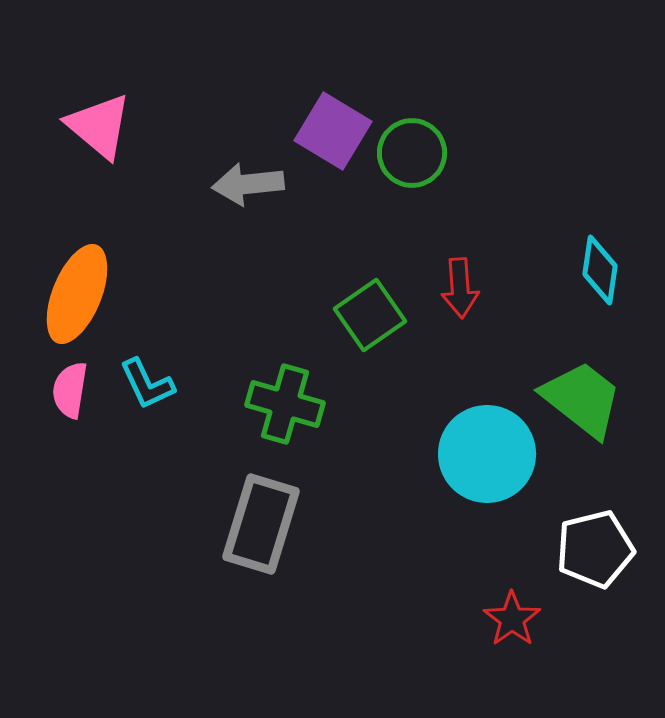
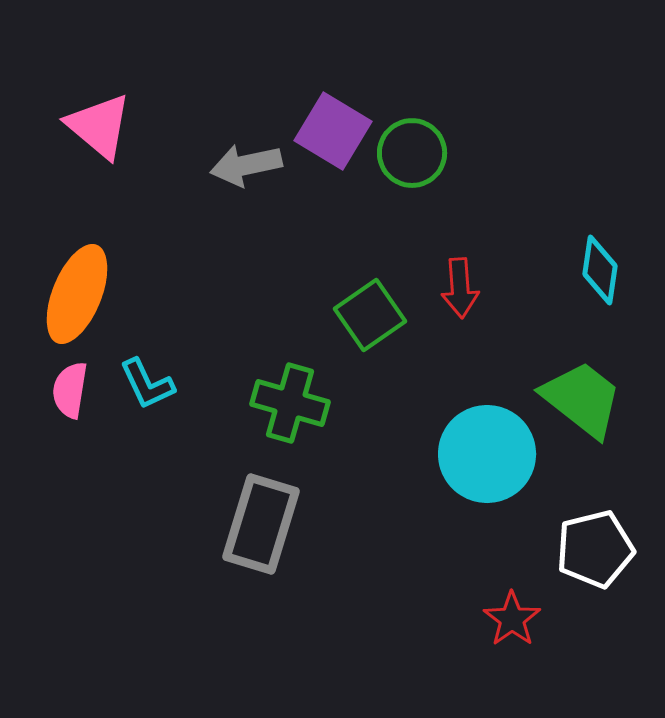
gray arrow: moved 2 px left, 19 px up; rotated 6 degrees counterclockwise
green cross: moved 5 px right, 1 px up
